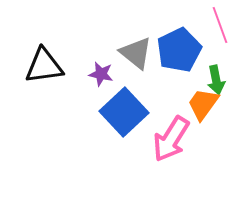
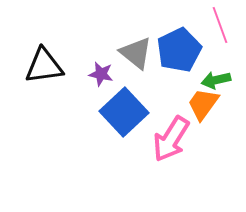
green arrow: rotated 88 degrees clockwise
